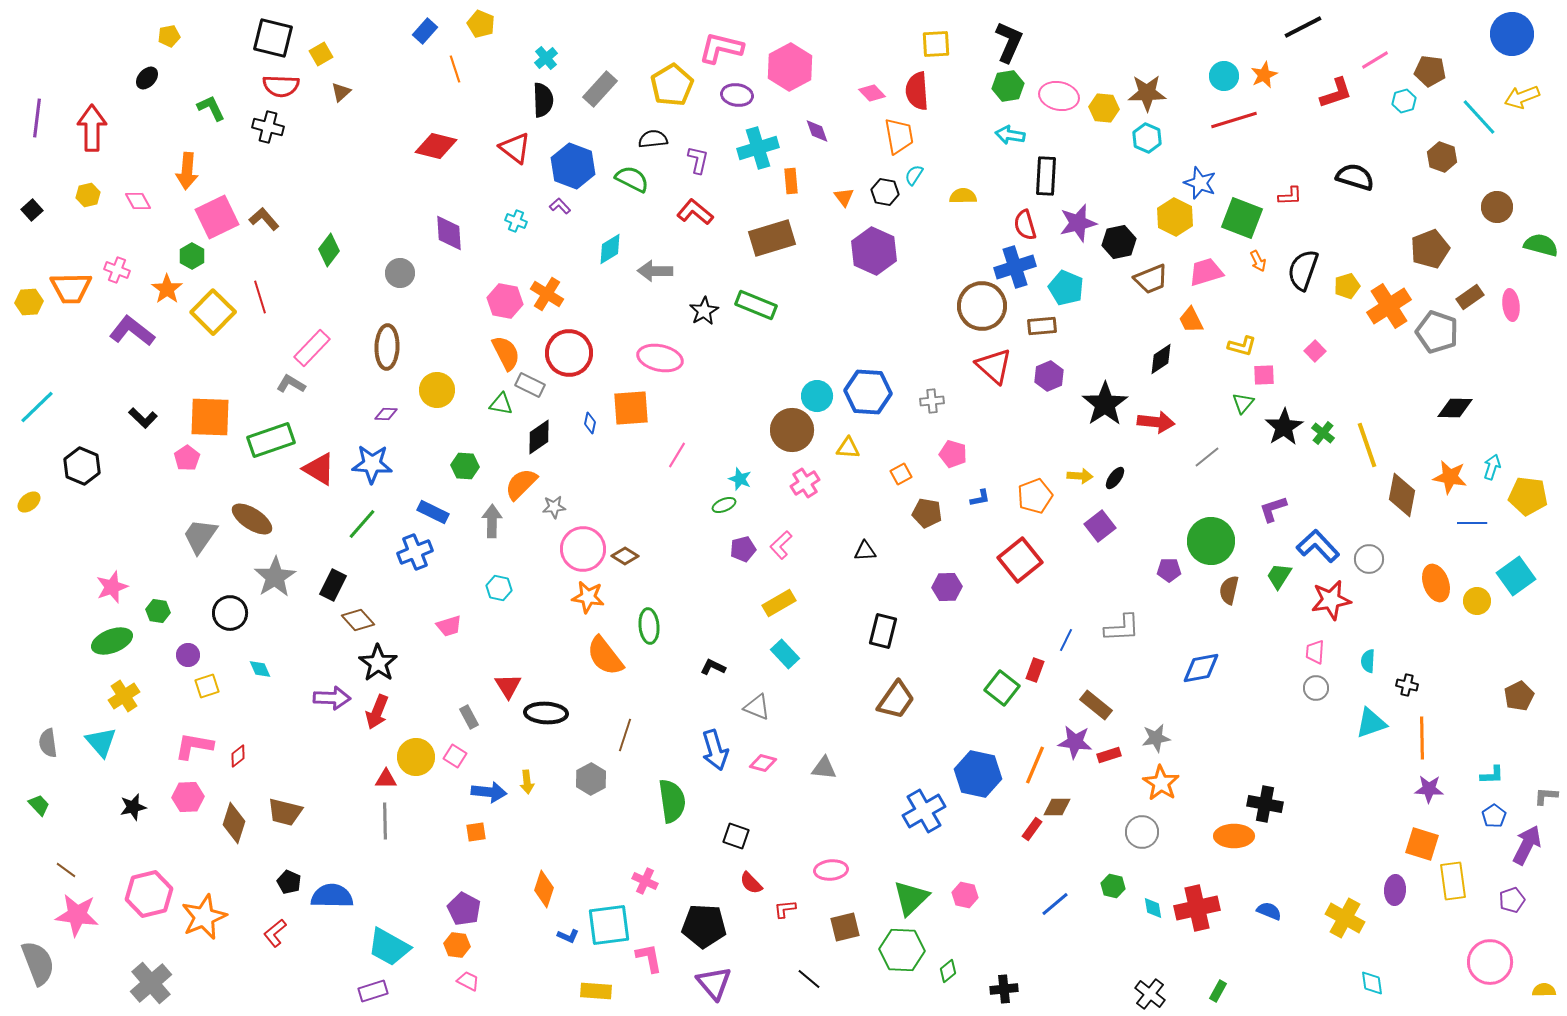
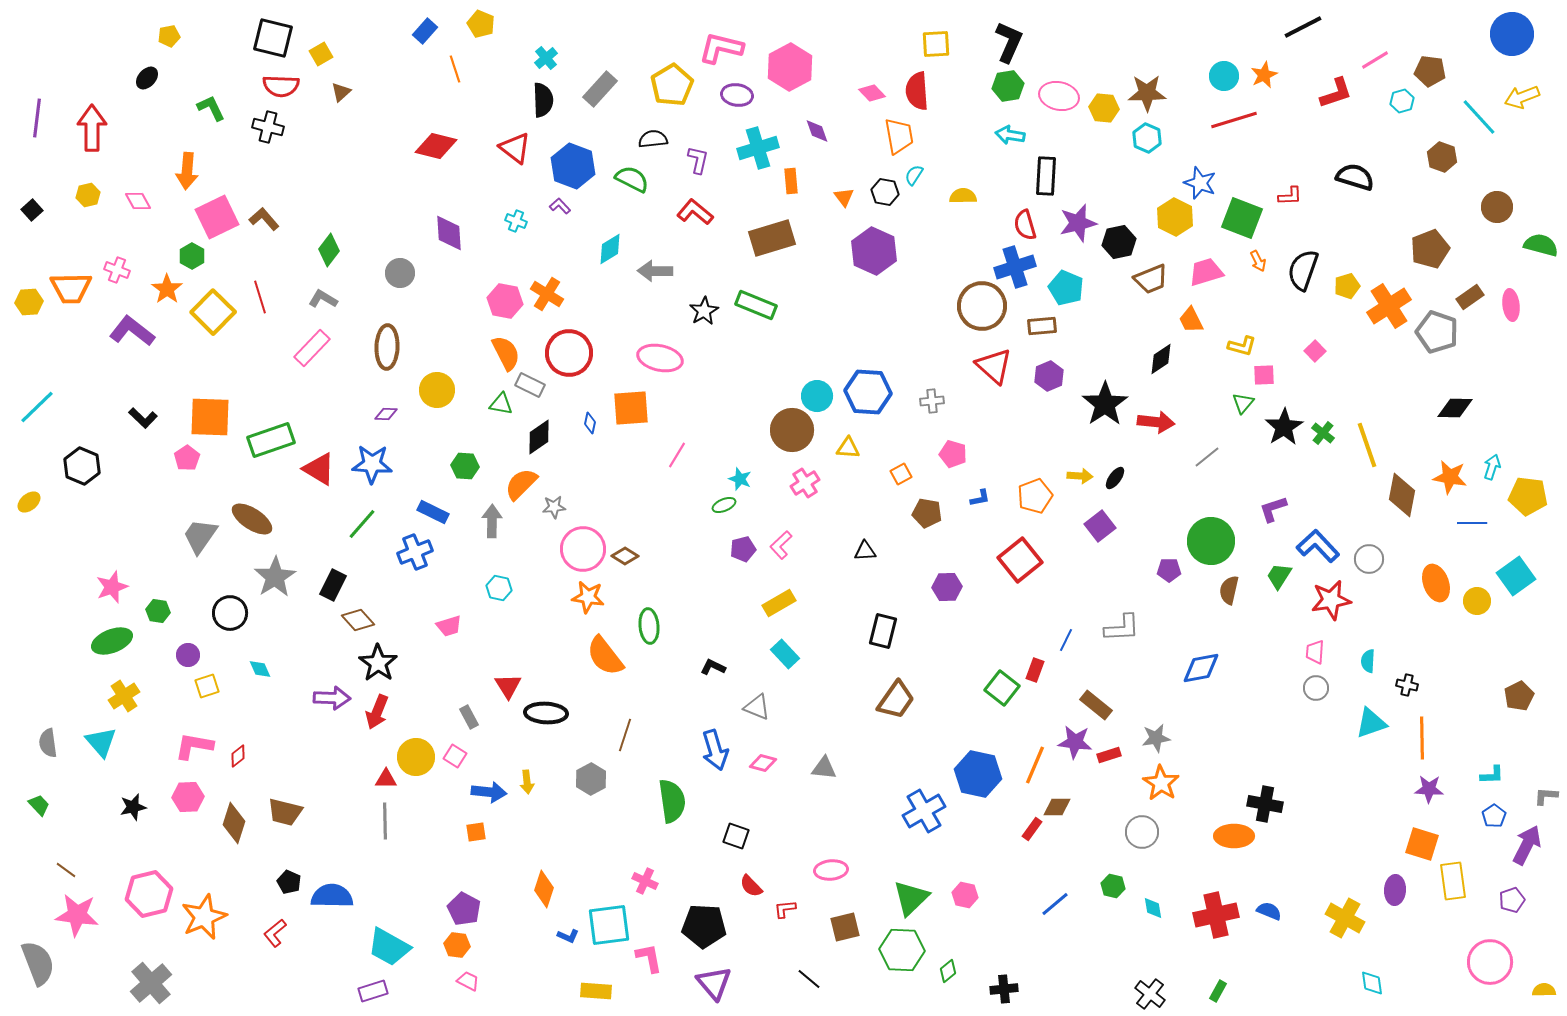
cyan hexagon at (1404, 101): moved 2 px left
gray L-shape at (291, 384): moved 32 px right, 85 px up
red semicircle at (751, 883): moved 3 px down
red cross at (1197, 908): moved 19 px right, 7 px down
